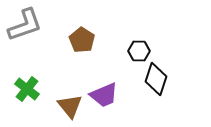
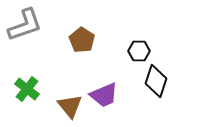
black diamond: moved 2 px down
